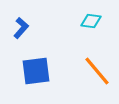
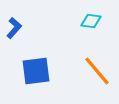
blue L-shape: moved 7 px left
